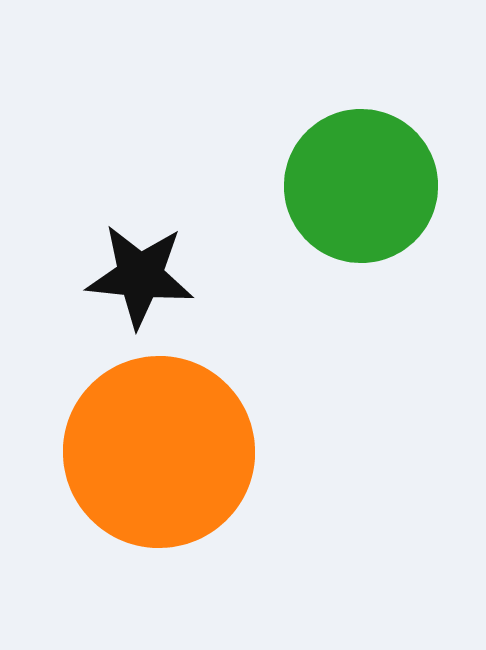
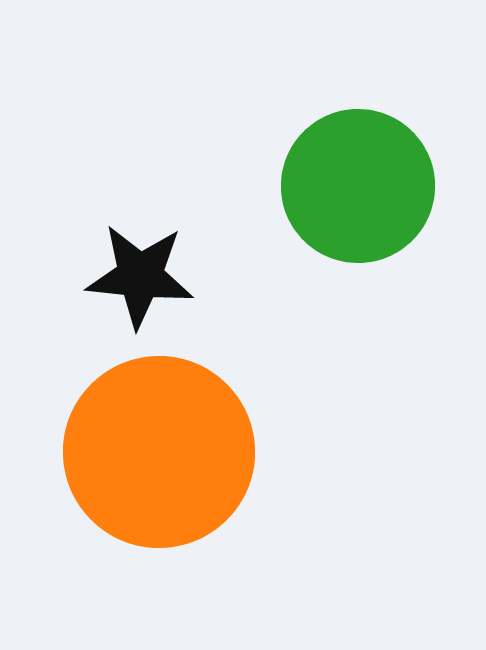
green circle: moved 3 px left
